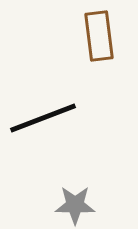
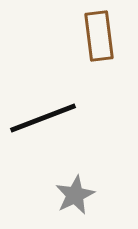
gray star: moved 10 px up; rotated 27 degrees counterclockwise
